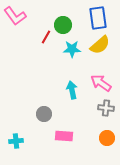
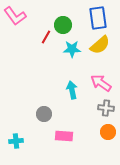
orange circle: moved 1 px right, 6 px up
